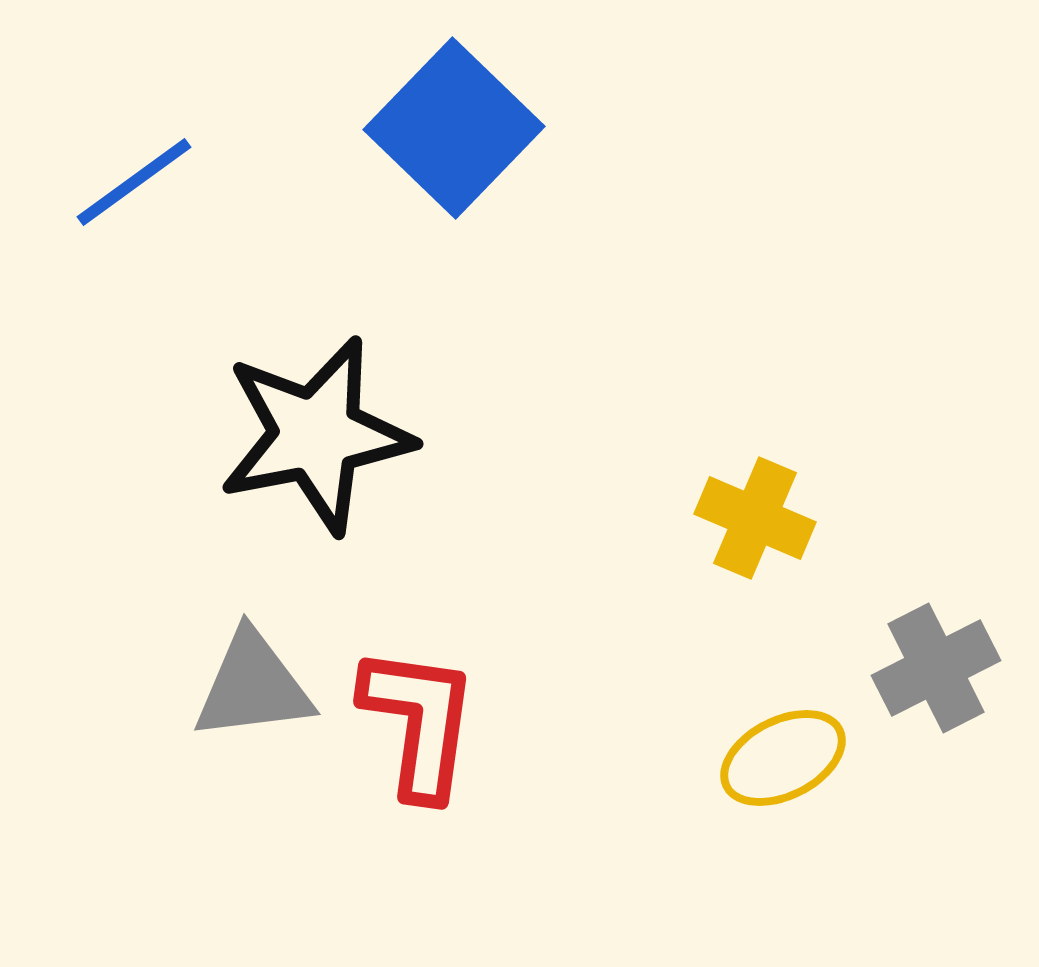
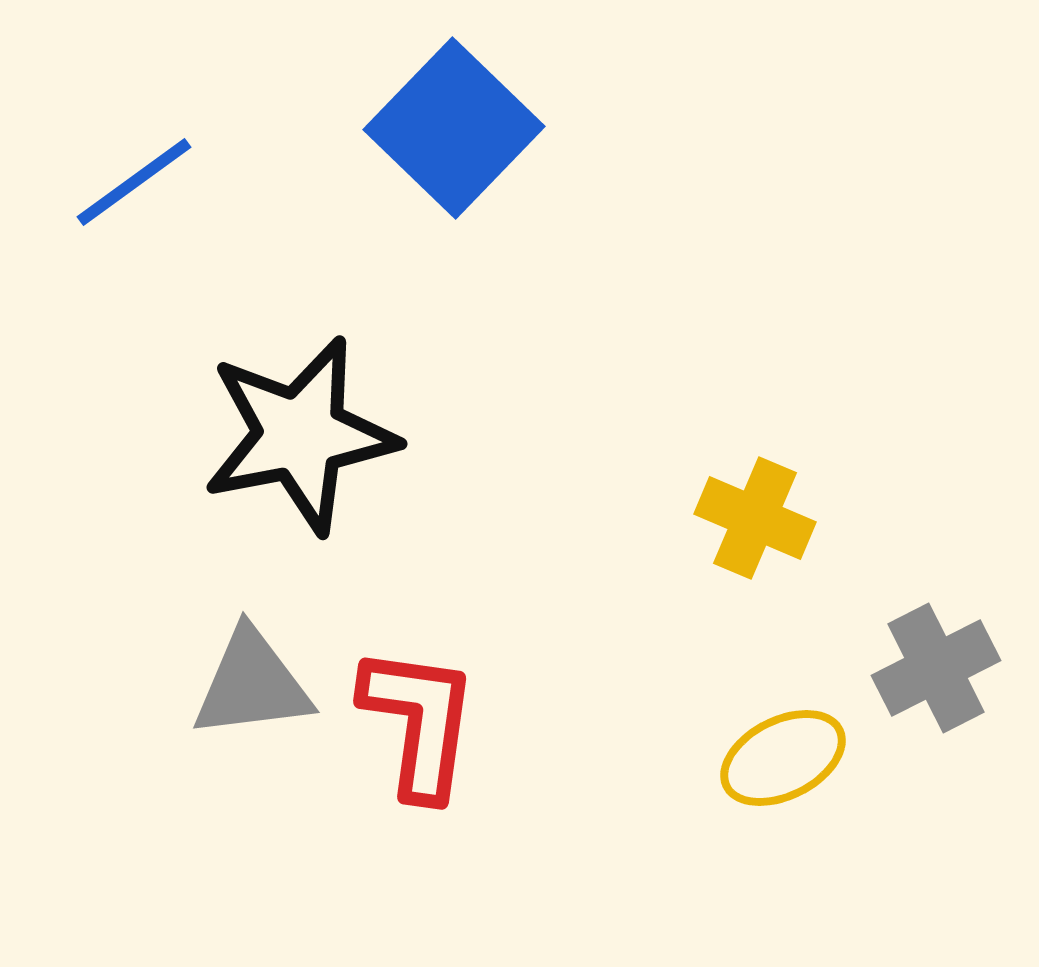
black star: moved 16 px left
gray triangle: moved 1 px left, 2 px up
